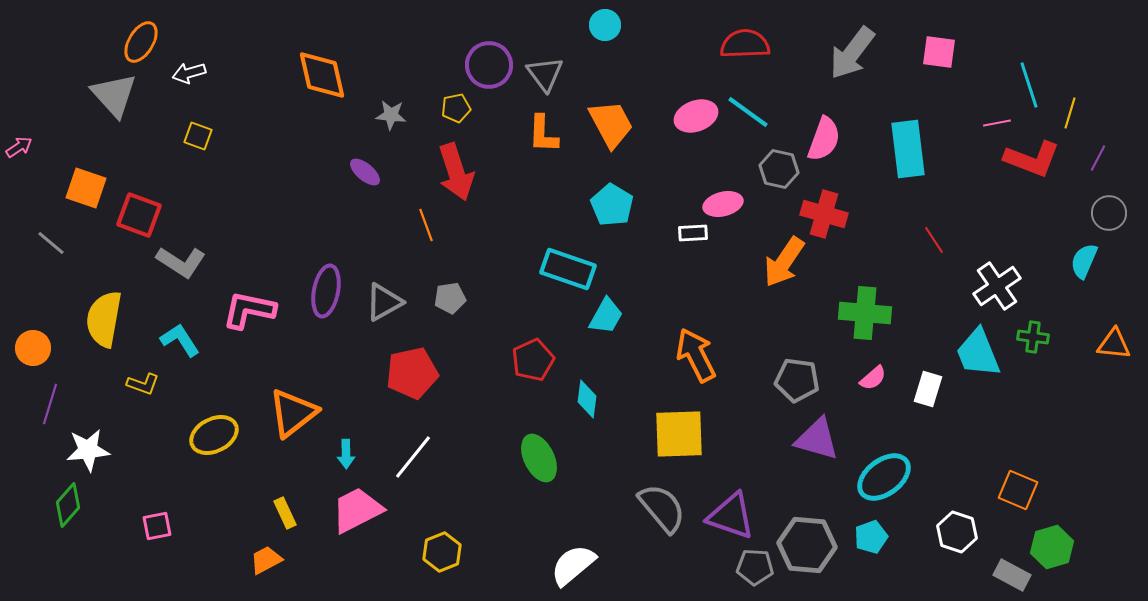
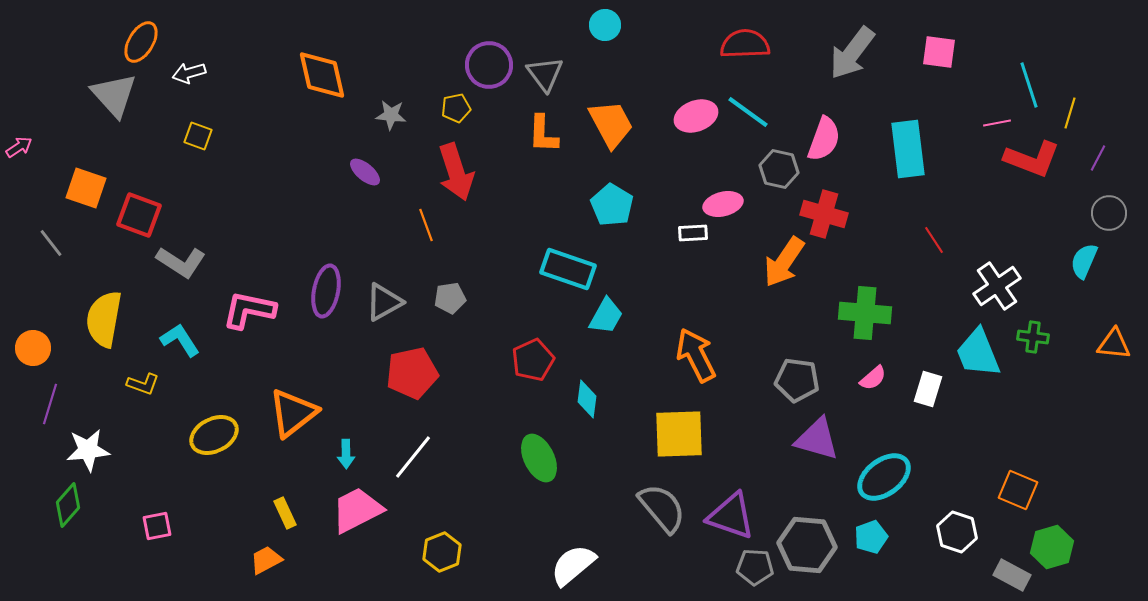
gray line at (51, 243): rotated 12 degrees clockwise
